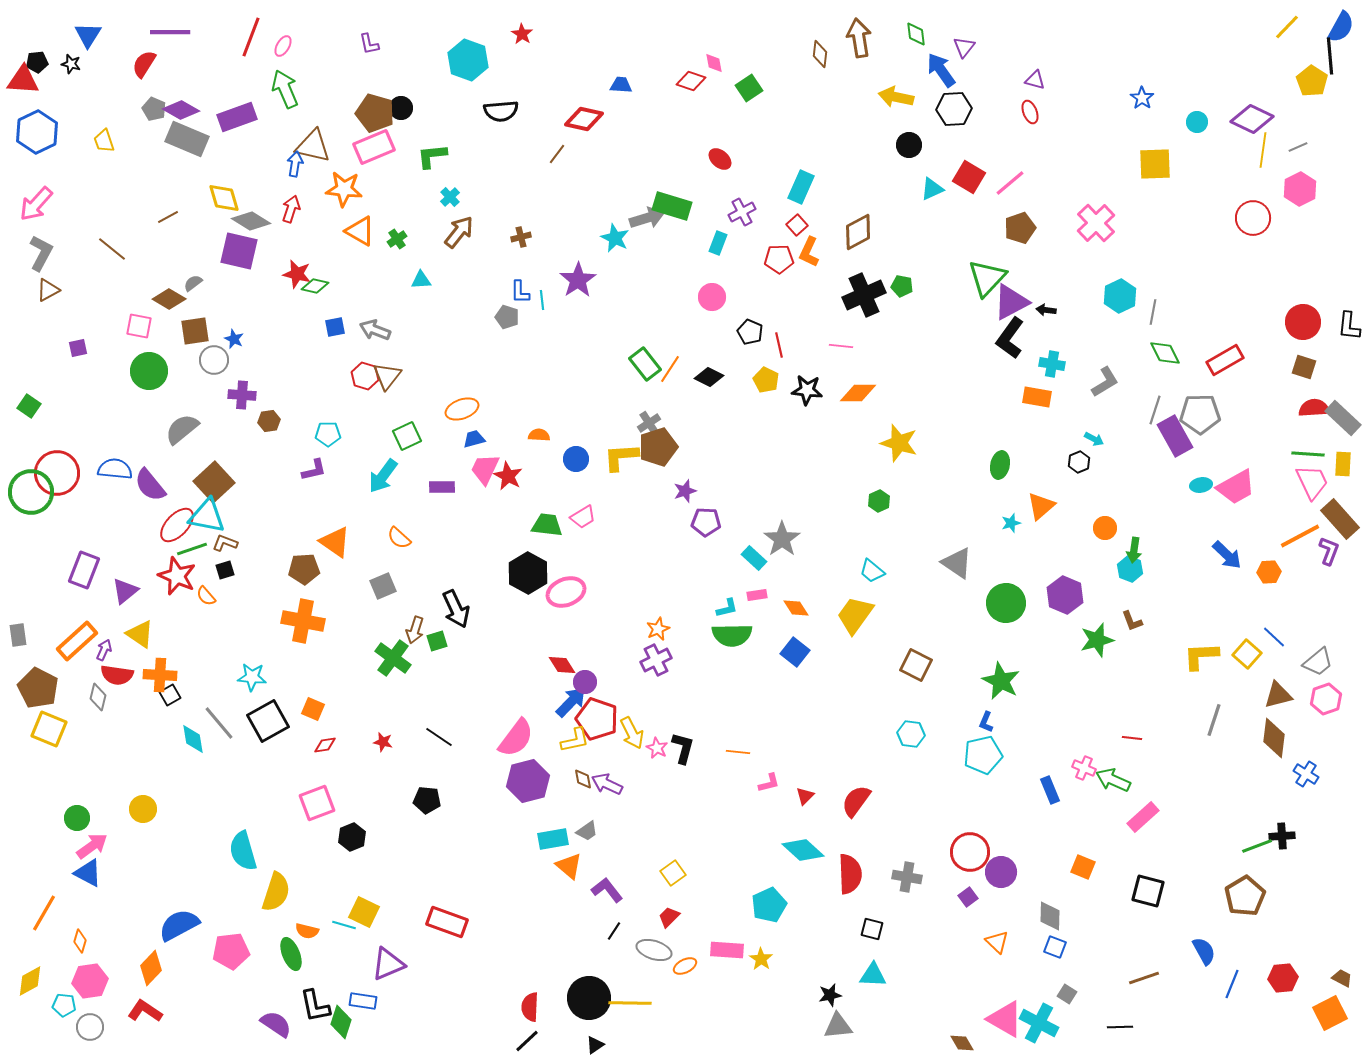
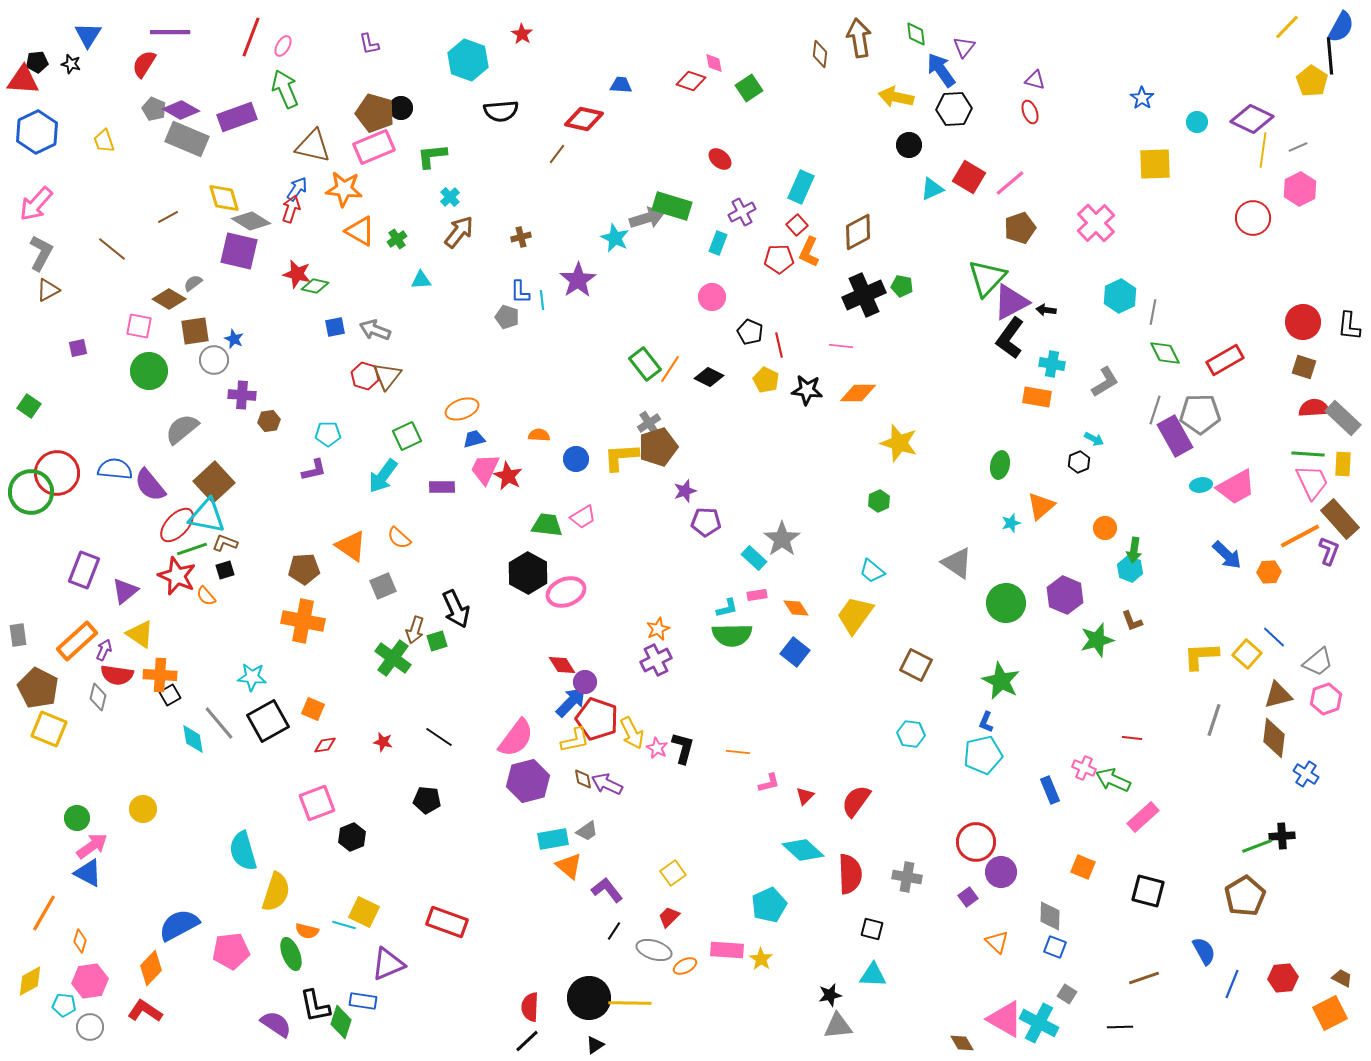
blue arrow at (295, 164): moved 2 px right, 25 px down; rotated 25 degrees clockwise
orange triangle at (335, 542): moved 16 px right, 4 px down
red circle at (970, 852): moved 6 px right, 10 px up
